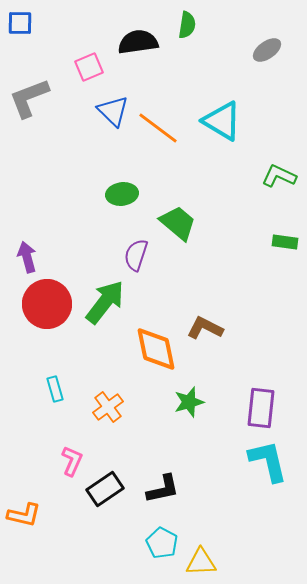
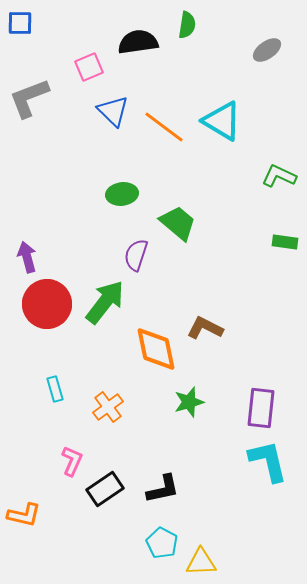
orange line: moved 6 px right, 1 px up
